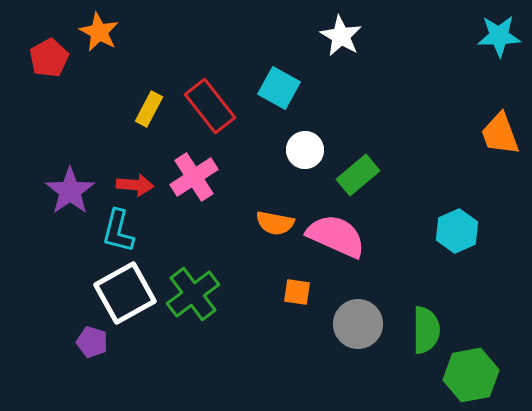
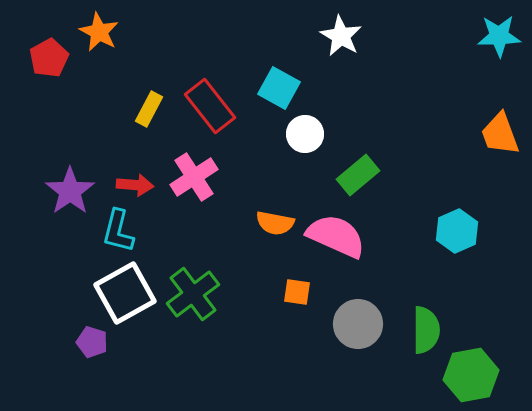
white circle: moved 16 px up
